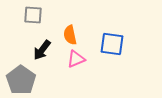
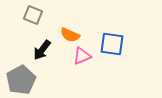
gray square: rotated 18 degrees clockwise
orange semicircle: rotated 54 degrees counterclockwise
pink triangle: moved 6 px right, 3 px up
gray pentagon: rotated 8 degrees clockwise
